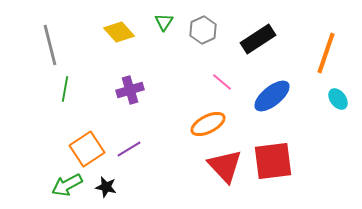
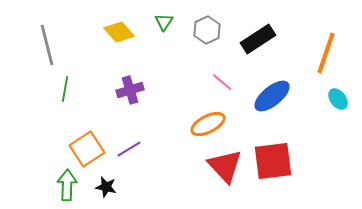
gray hexagon: moved 4 px right
gray line: moved 3 px left
green arrow: rotated 120 degrees clockwise
